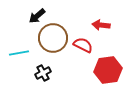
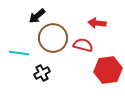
red arrow: moved 4 px left, 2 px up
red semicircle: rotated 12 degrees counterclockwise
cyan line: rotated 18 degrees clockwise
black cross: moved 1 px left
